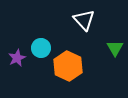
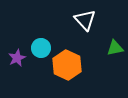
white triangle: moved 1 px right
green triangle: rotated 48 degrees clockwise
orange hexagon: moved 1 px left, 1 px up
